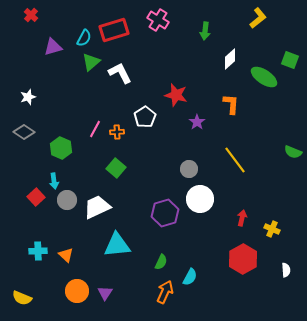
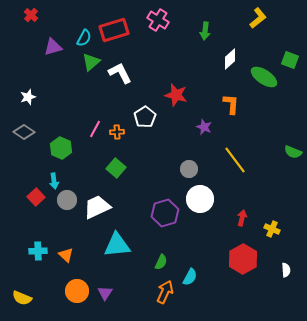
purple star at (197, 122): moved 7 px right, 5 px down; rotated 14 degrees counterclockwise
